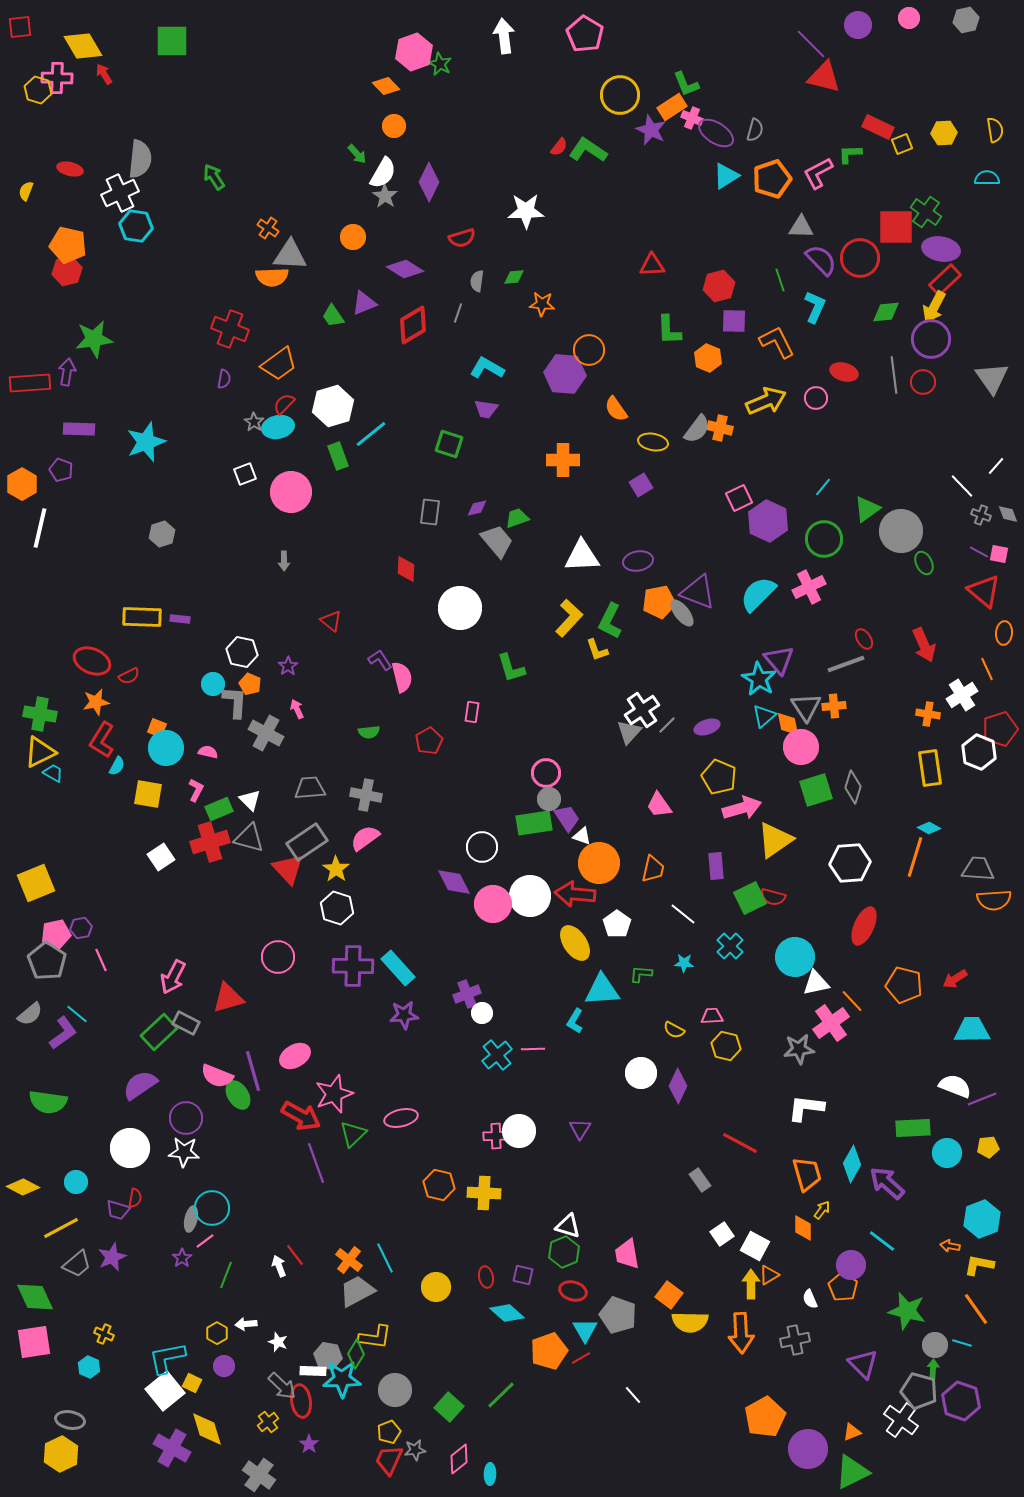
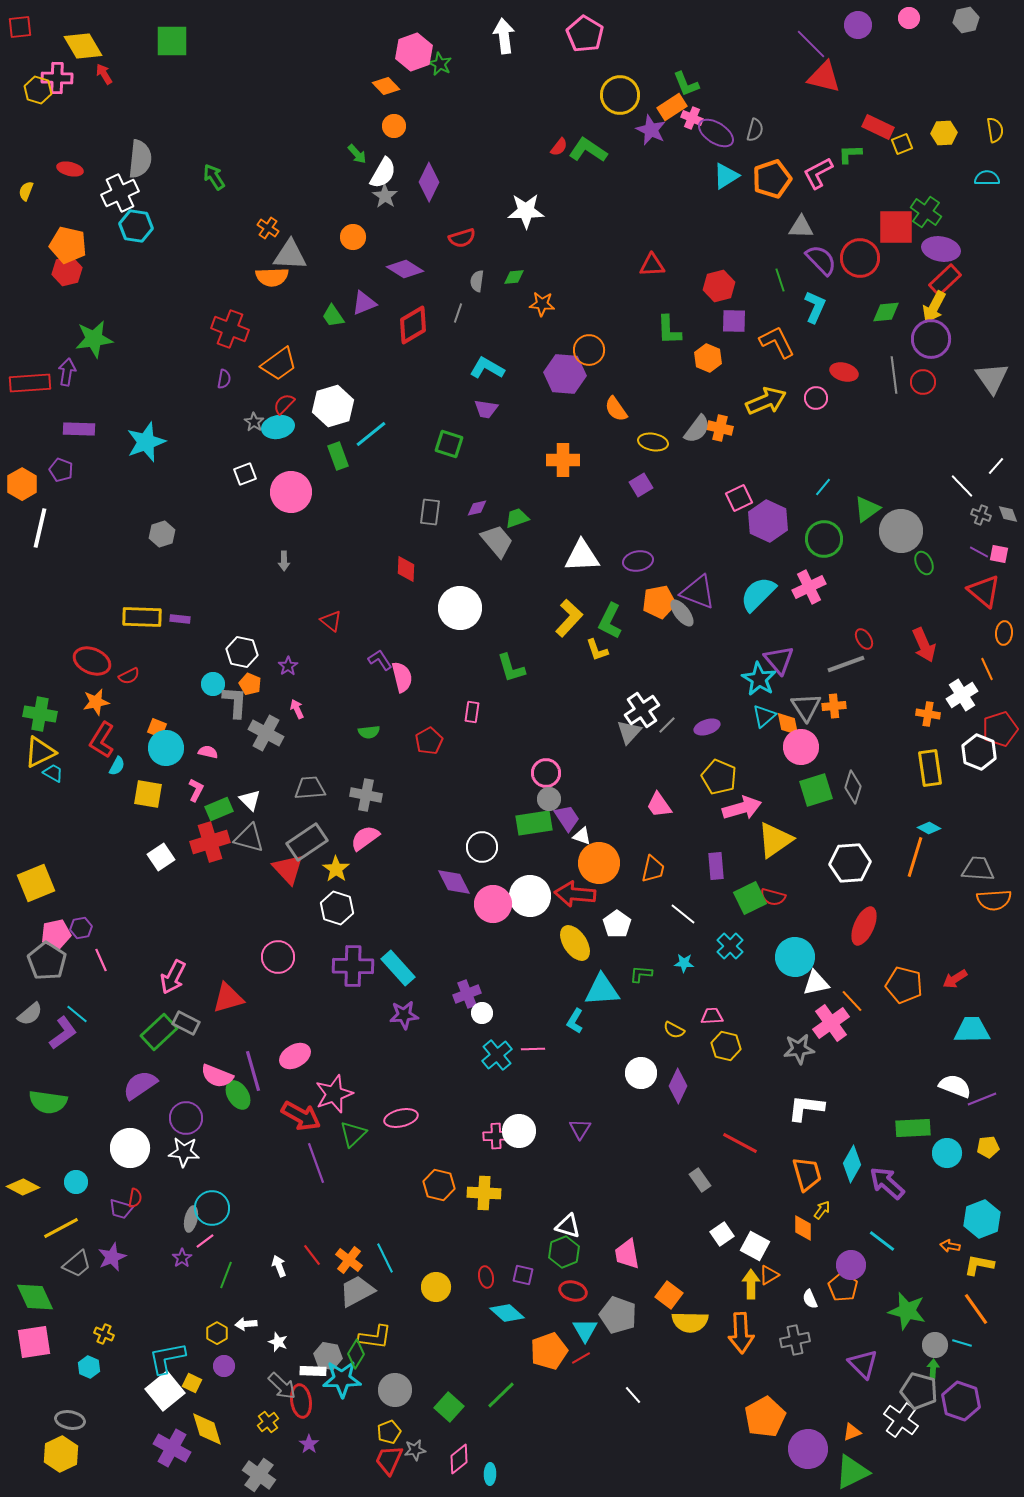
purple trapezoid at (118, 1210): moved 3 px right, 1 px up
red line at (295, 1255): moved 17 px right
